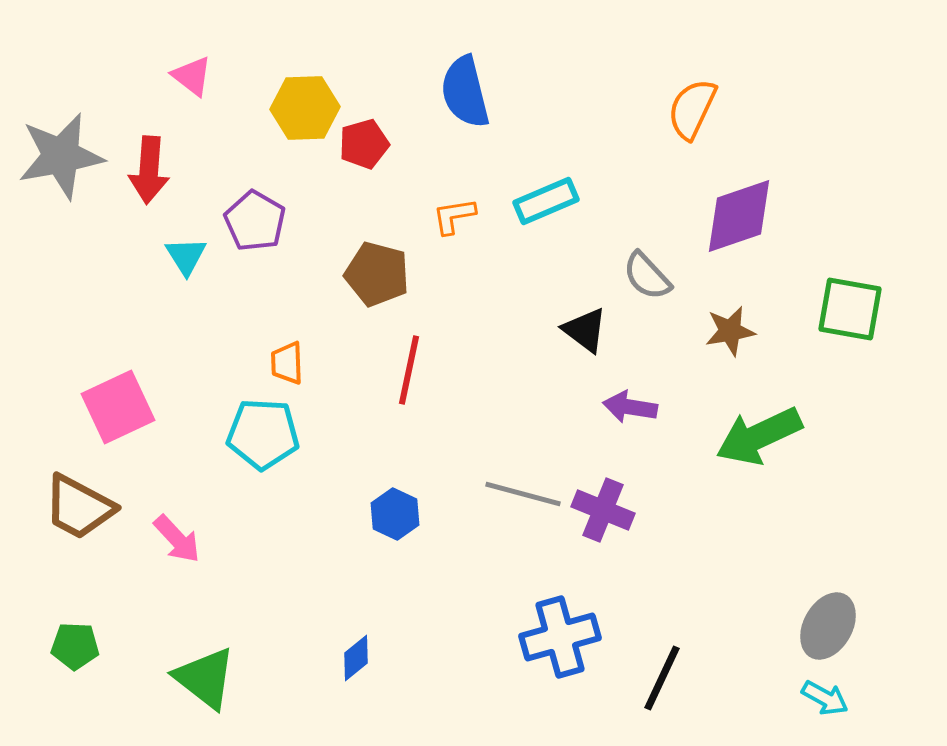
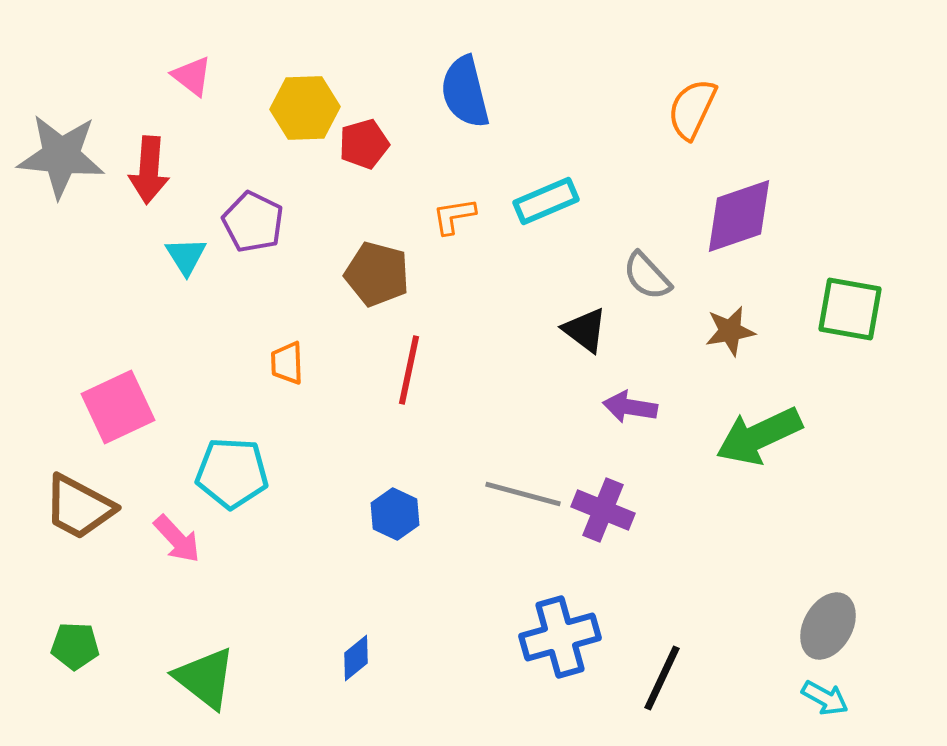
gray star: rotated 16 degrees clockwise
purple pentagon: moved 2 px left, 1 px down; rotated 4 degrees counterclockwise
cyan pentagon: moved 31 px left, 39 px down
